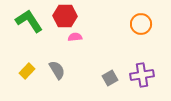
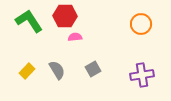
gray square: moved 17 px left, 9 px up
